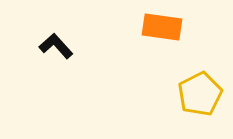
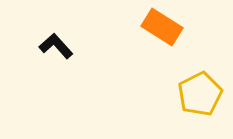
orange rectangle: rotated 24 degrees clockwise
